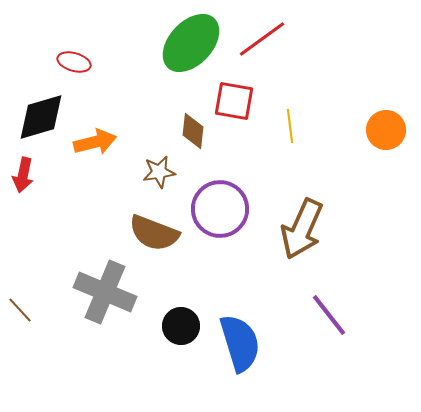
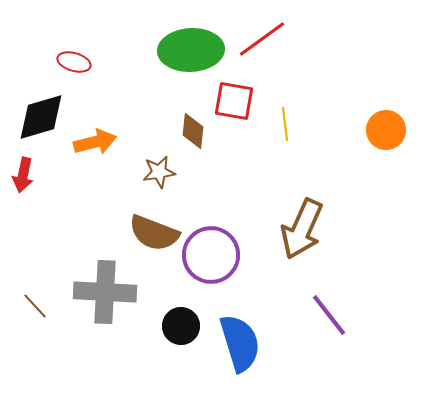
green ellipse: moved 7 px down; rotated 44 degrees clockwise
yellow line: moved 5 px left, 2 px up
purple circle: moved 9 px left, 46 px down
gray cross: rotated 20 degrees counterclockwise
brown line: moved 15 px right, 4 px up
